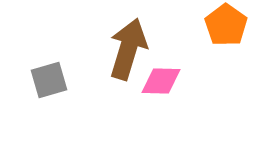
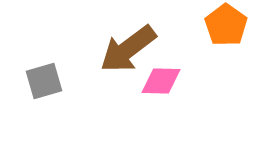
brown arrow: rotated 144 degrees counterclockwise
gray square: moved 5 px left, 1 px down
